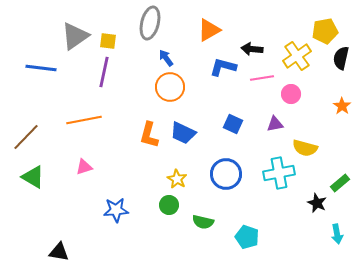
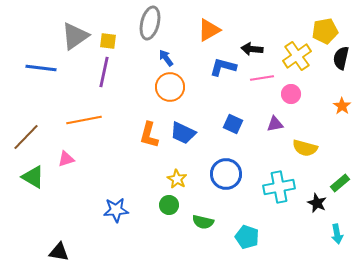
pink triangle: moved 18 px left, 8 px up
cyan cross: moved 14 px down
